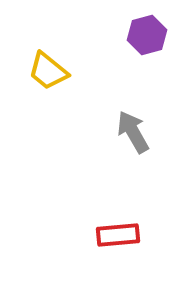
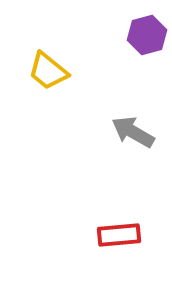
gray arrow: rotated 30 degrees counterclockwise
red rectangle: moved 1 px right
